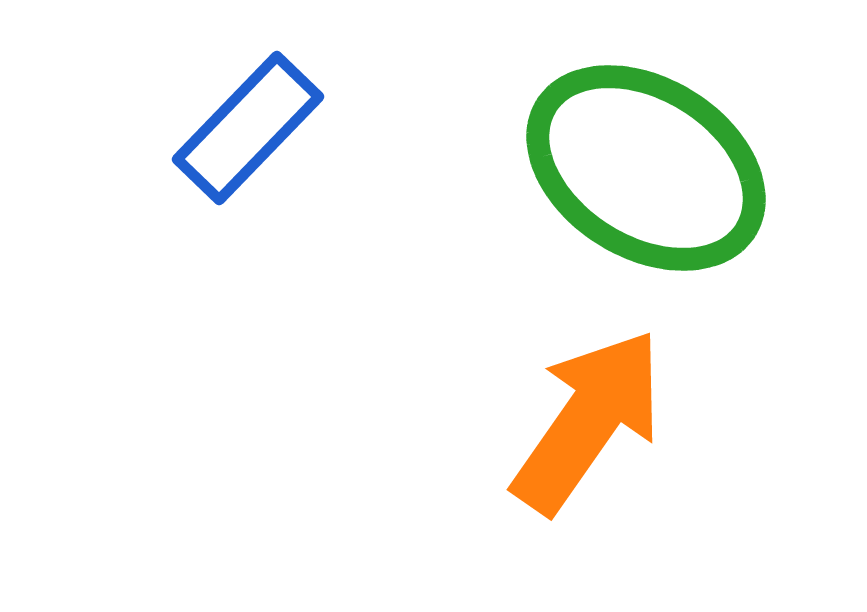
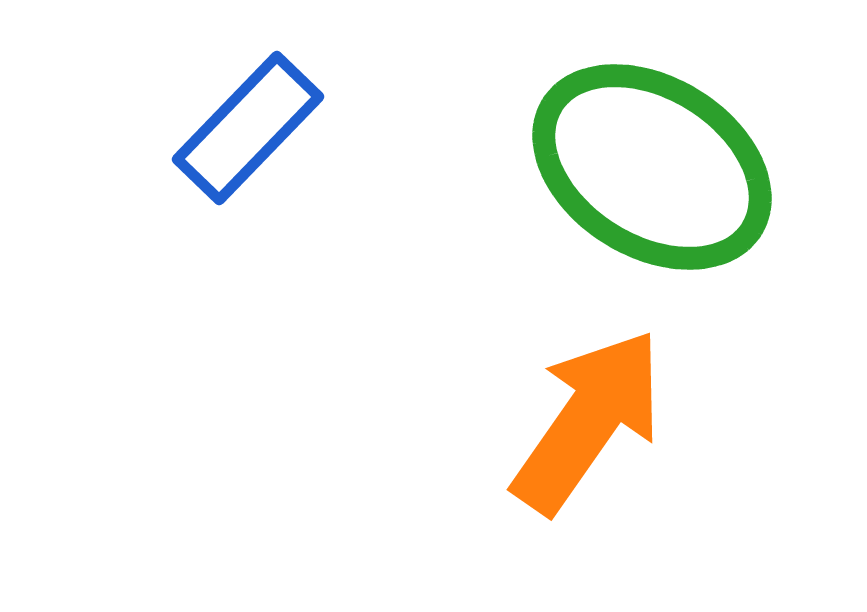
green ellipse: moved 6 px right, 1 px up
